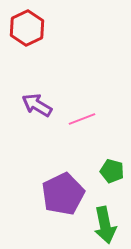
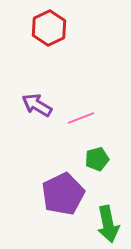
red hexagon: moved 22 px right
pink line: moved 1 px left, 1 px up
green pentagon: moved 15 px left, 12 px up; rotated 30 degrees counterclockwise
green arrow: moved 3 px right, 1 px up
